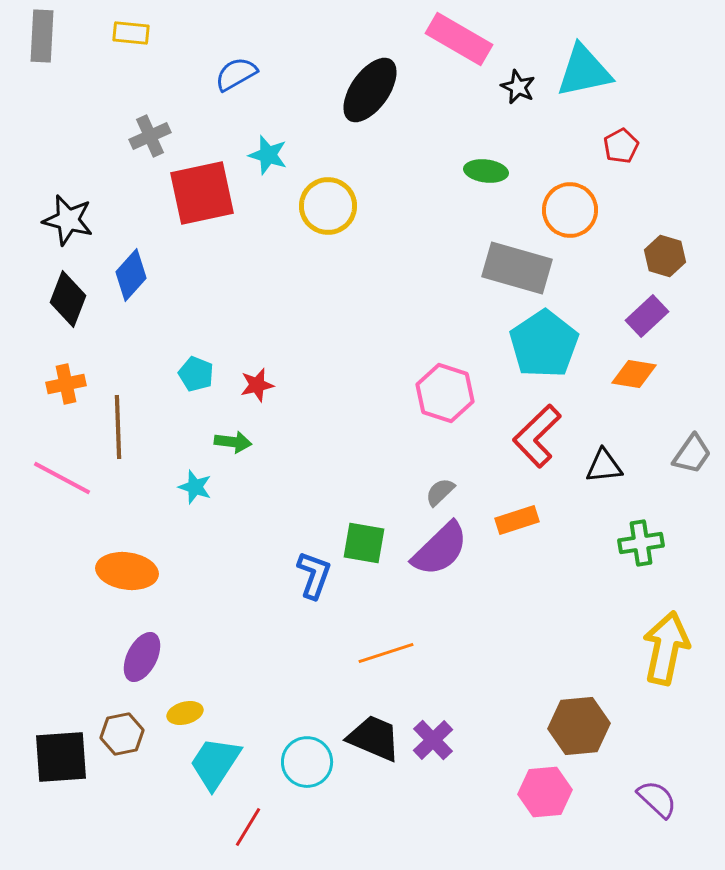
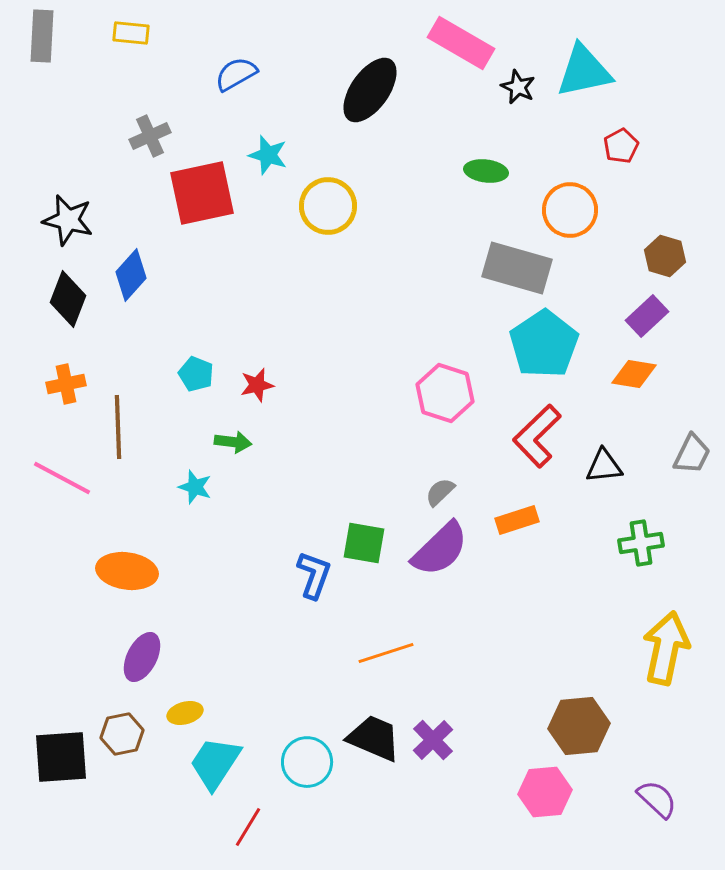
pink rectangle at (459, 39): moved 2 px right, 4 px down
gray trapezoid at (692, 454): rotated 9 degrees counterclockwise
